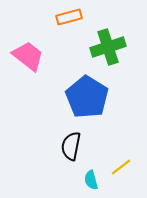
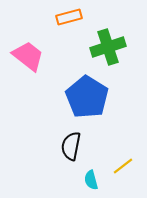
yellow line: moved 2 px right, 1 px up
